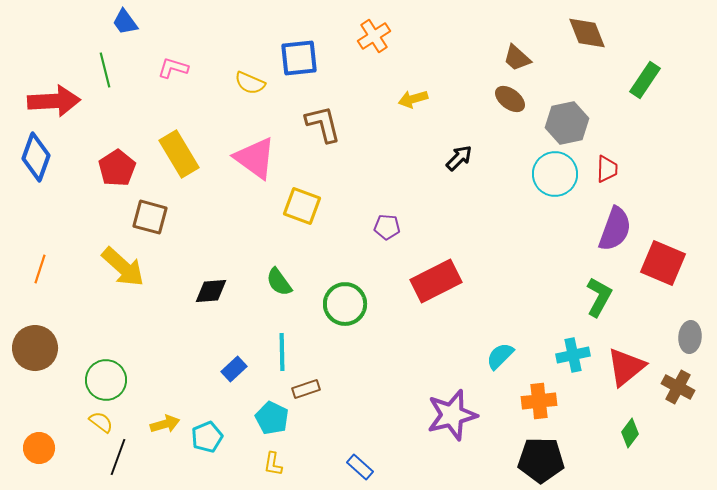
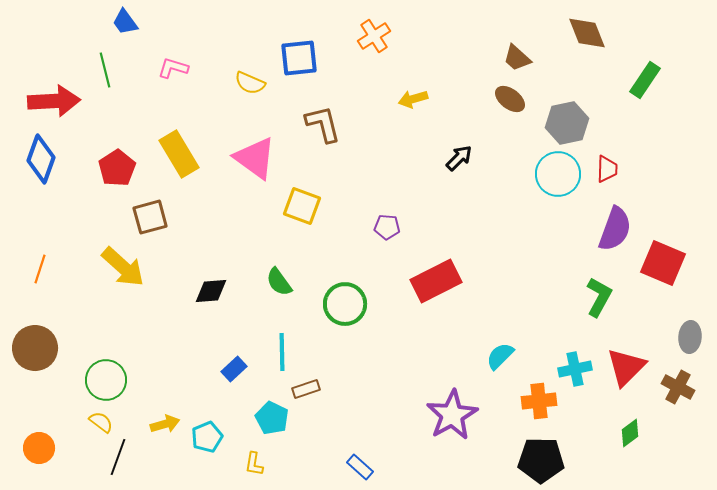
blue diamond at (36, 157): moved 5 px right, 2 px down
cyan circle at (555, 174): moved 3 px right
brown square at (150, 217): rotated 30 degrees counterclockwise
cyan cross at (573, 355): moved 2 px right, 14 px down
red triangle at (626, 367): rotated 6 degrees counterclockwise
purple star at (452, 415): rotated 15 degrees counterclockwise
green diamond at (630, 433): rotated 16 degrees clockwise
yellow L-shape at (273, 464): moved 19 px left
